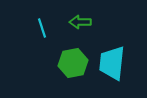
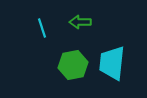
green hexagon: moved 2 px down
